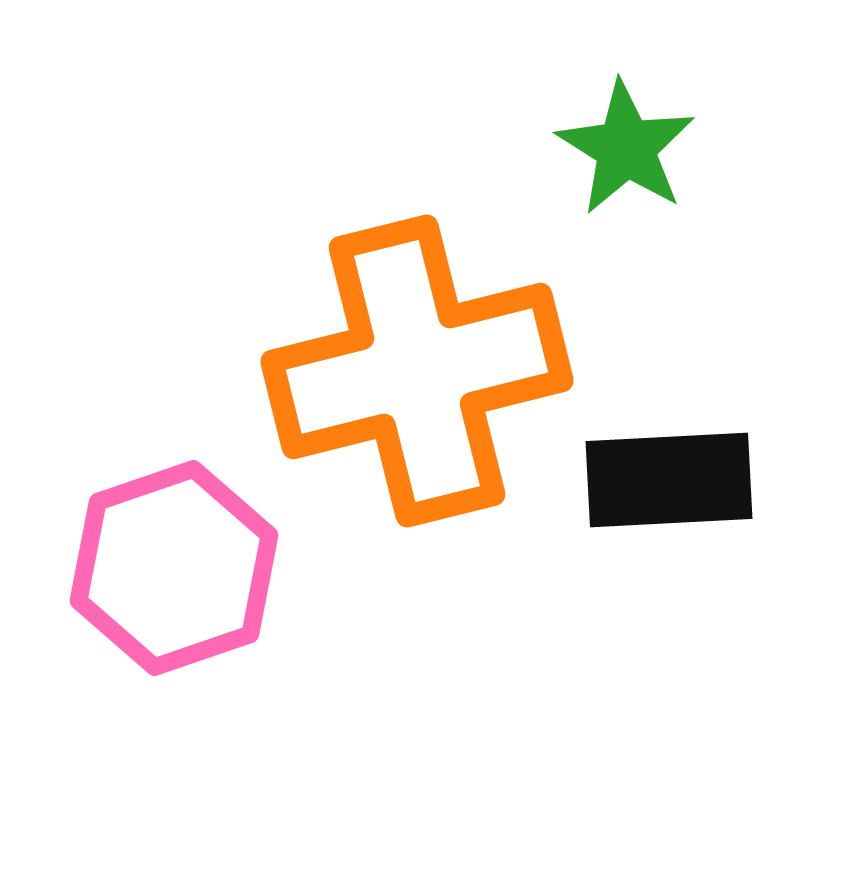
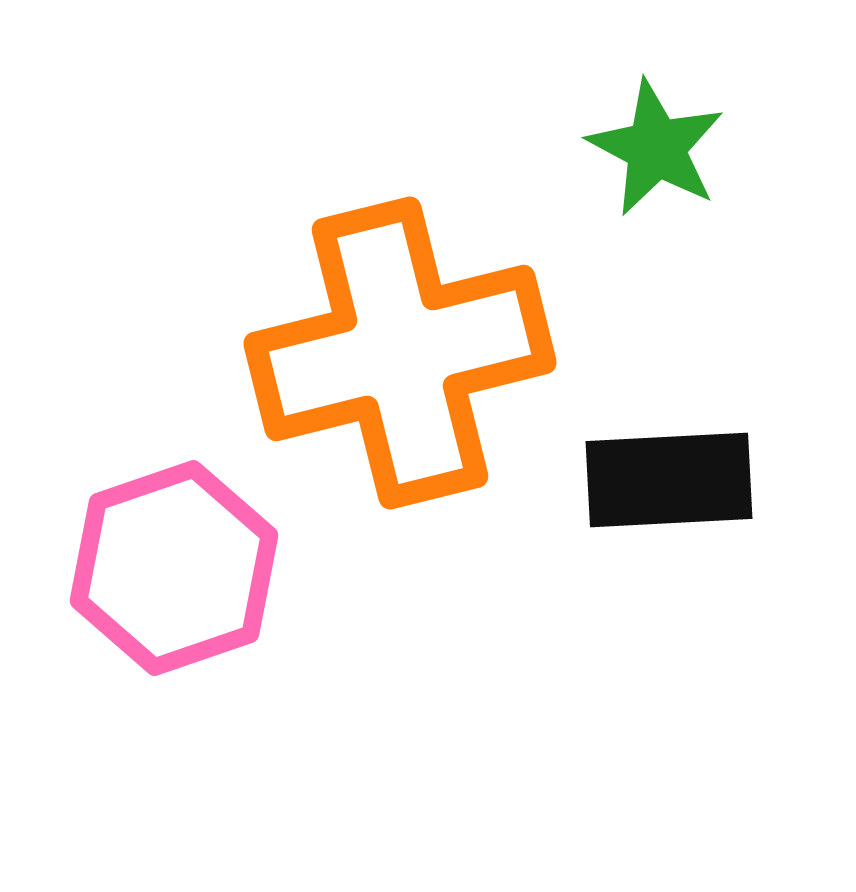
green star: moved 30 px right; rotated 4 degrees counterclockwise
orange cross: moved 17 px left, 18 px up
